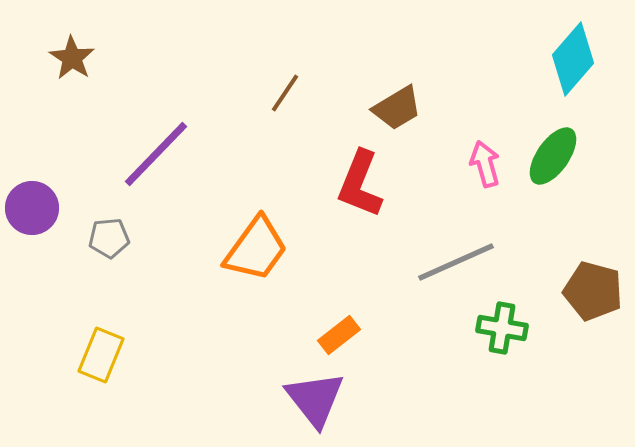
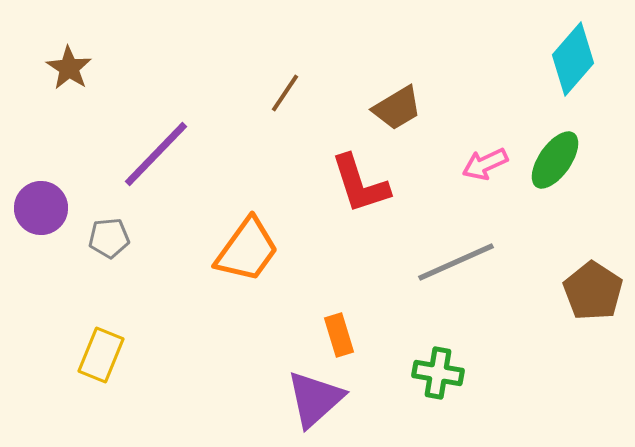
brown star: moved 3 px left, 10 px down
green ellipse: moved 2 px right, 4 px down
pink arrow: rotated 99 degrees counterclockwise
red L-shape: rotated 40 degrees counterclockwise
purple circle: moved 9 px right
orange trapezoid: moved 9 px left, 1 px down
brown pentagon: rotated 18 degrees clockwise
green cross: moved 64 px left, 45 px down
orange rectangle: rotated 69 degrees counterclockwise
purple triangle: rotated 26 degrees clockwise
